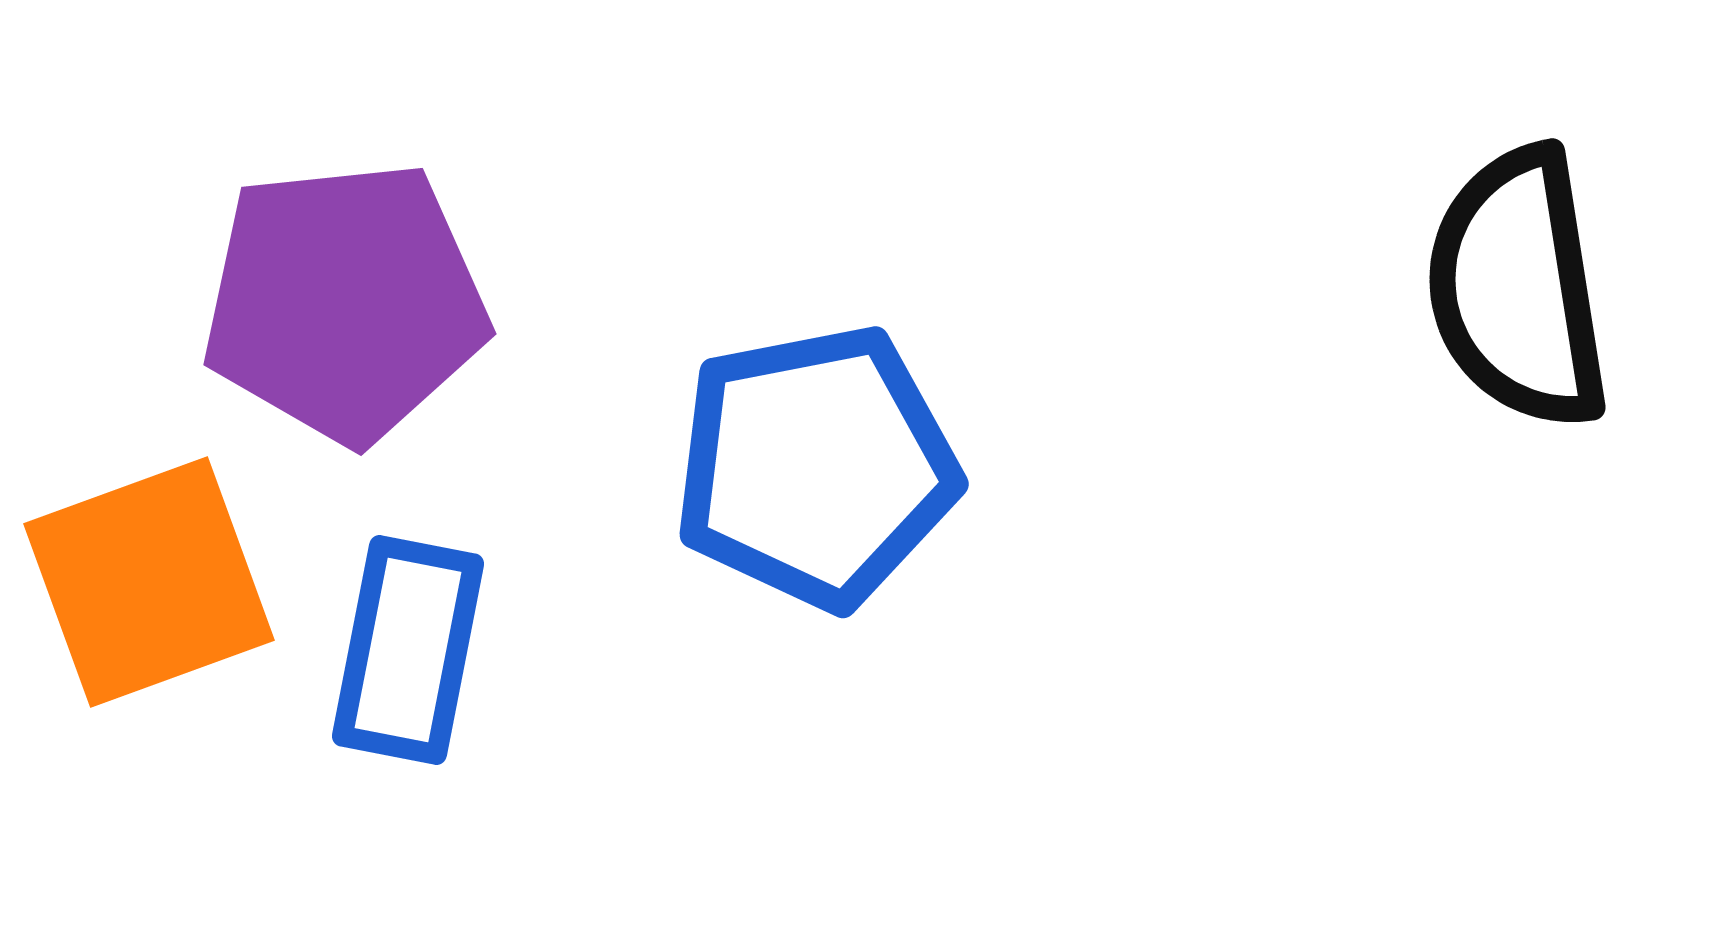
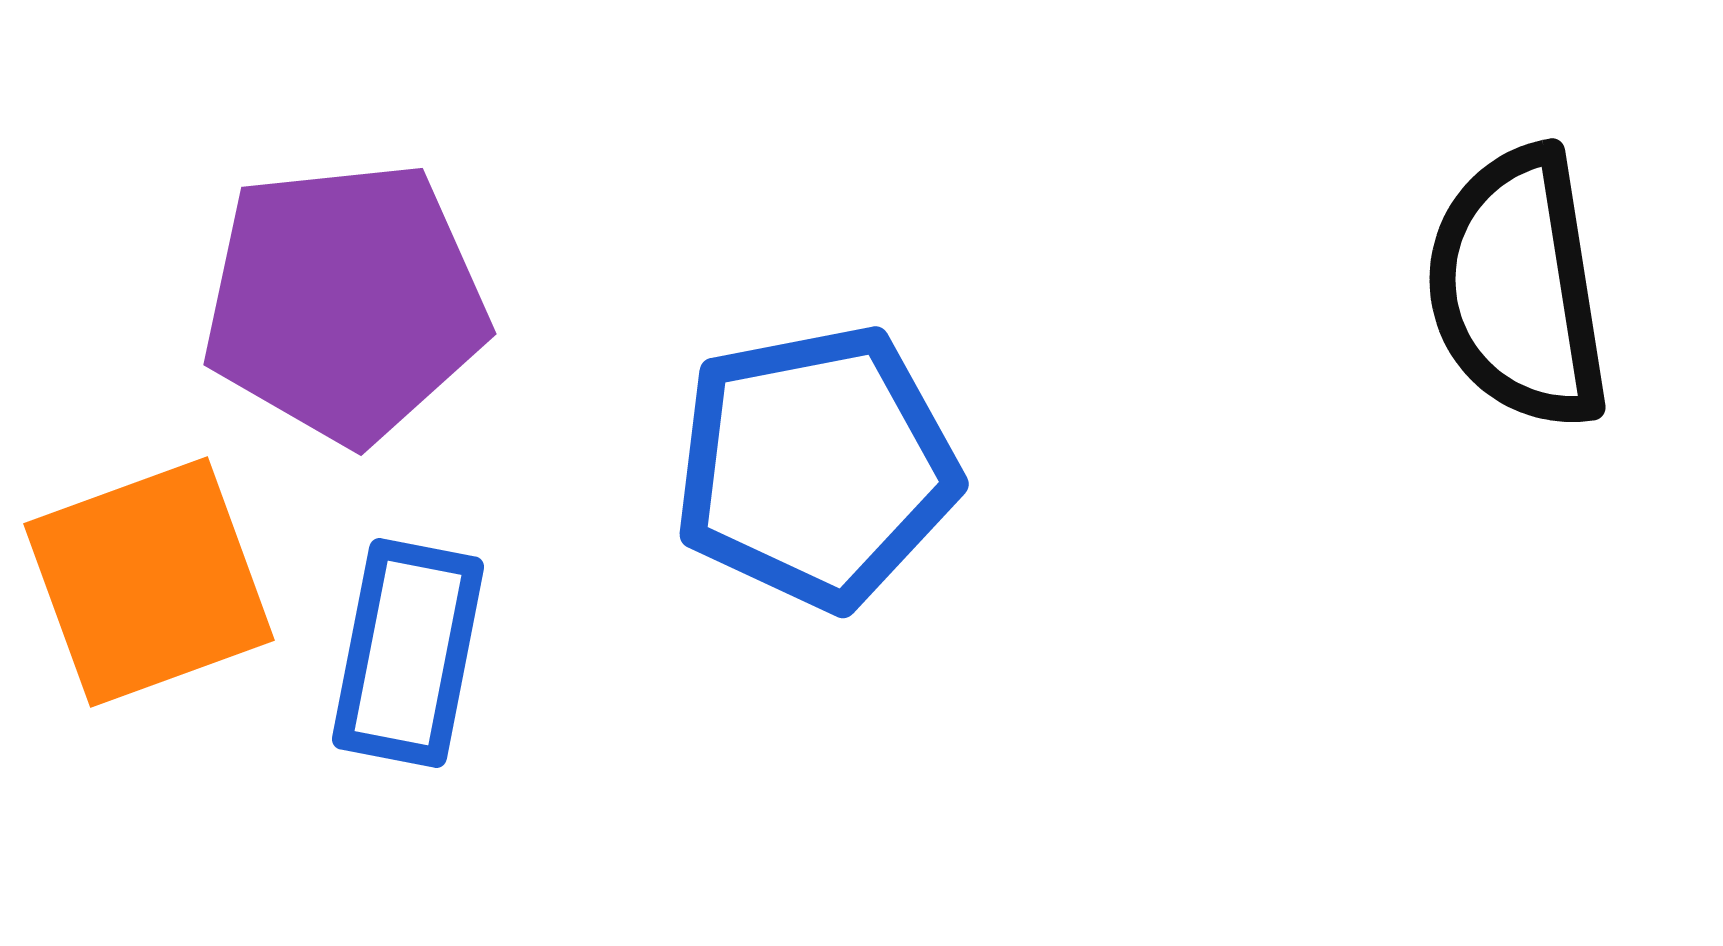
blue rectangle: moved 3 px down
